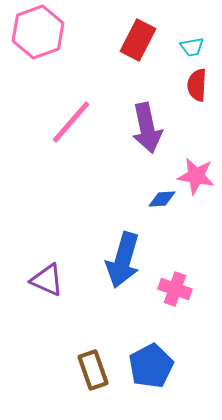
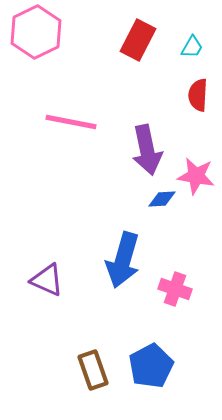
pink hexagon: moved 2 px left; rotated 6 degrees counterclockwise
cyan trapezoid: rotated 50 degrees counterclockwise
red semicircle: moved 1 px right, 10 px down
pink line: rotated 60 degrees clockwise
purple arrow: moved 22 px down
